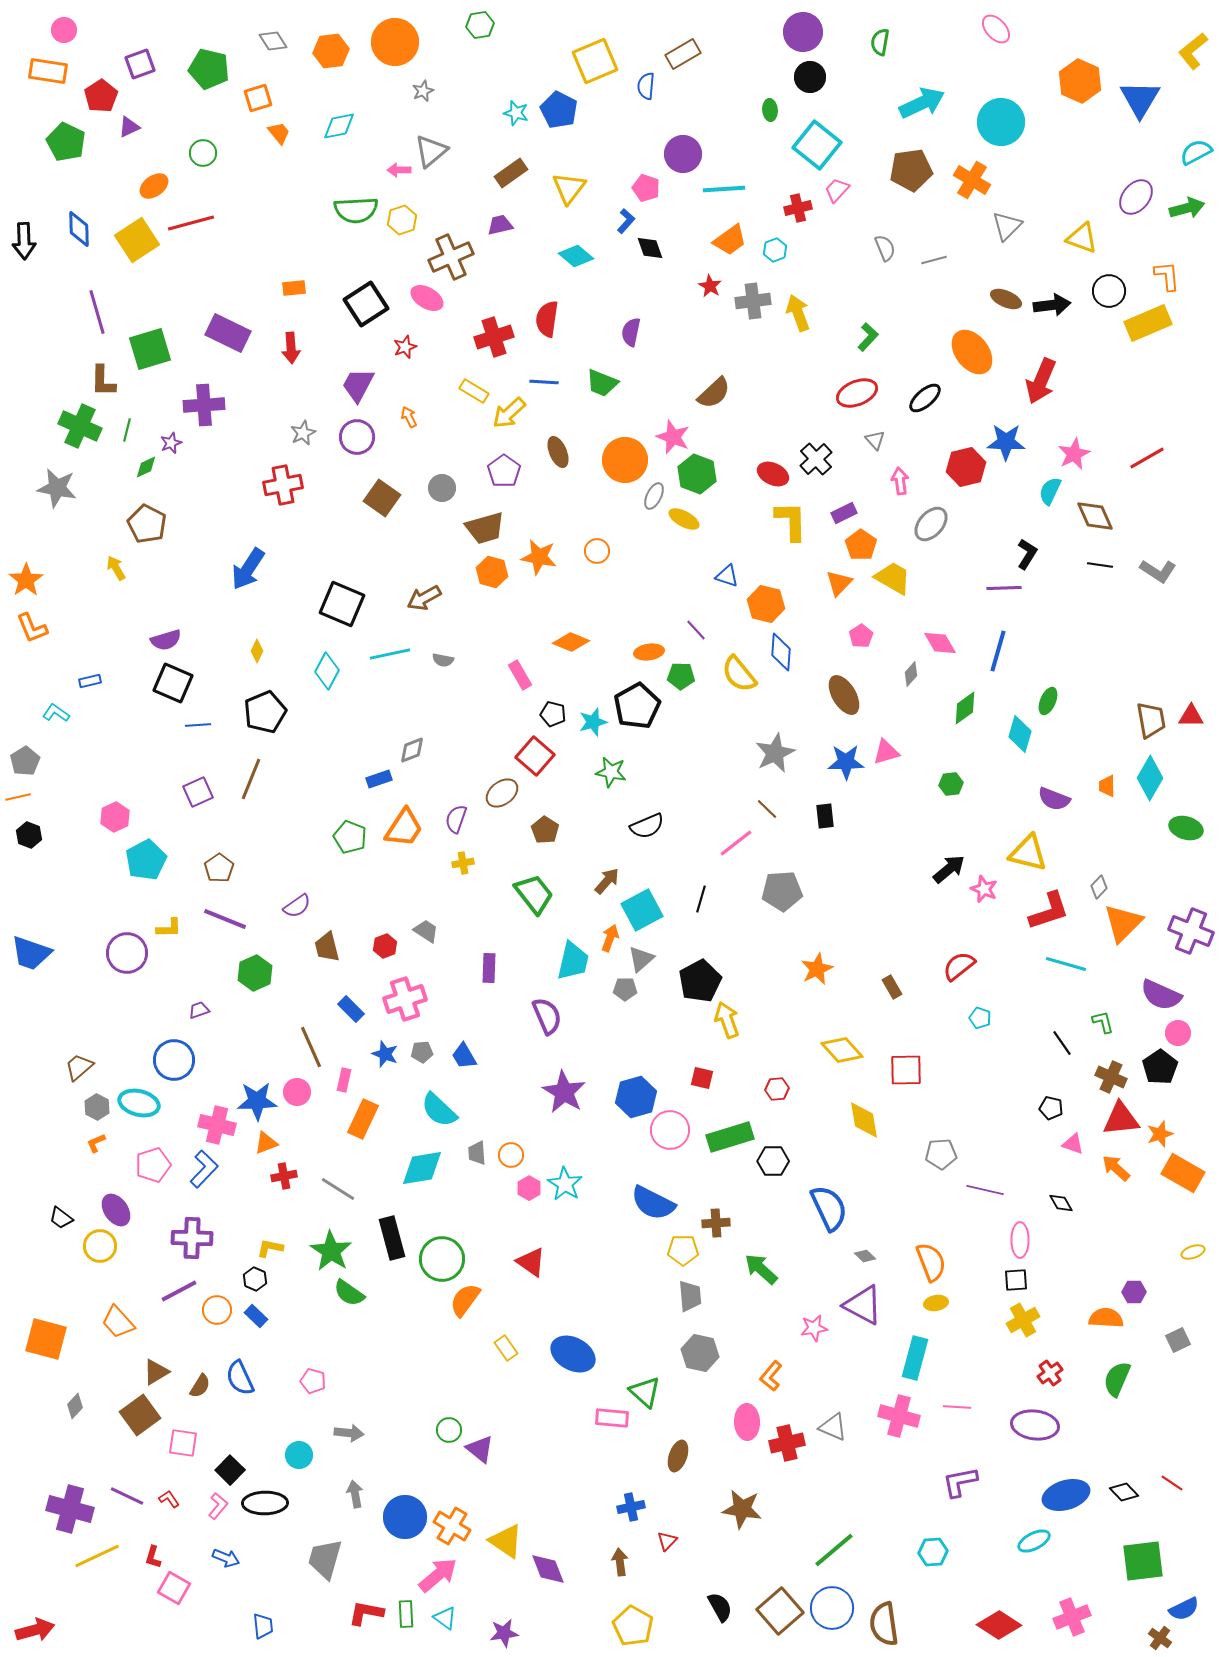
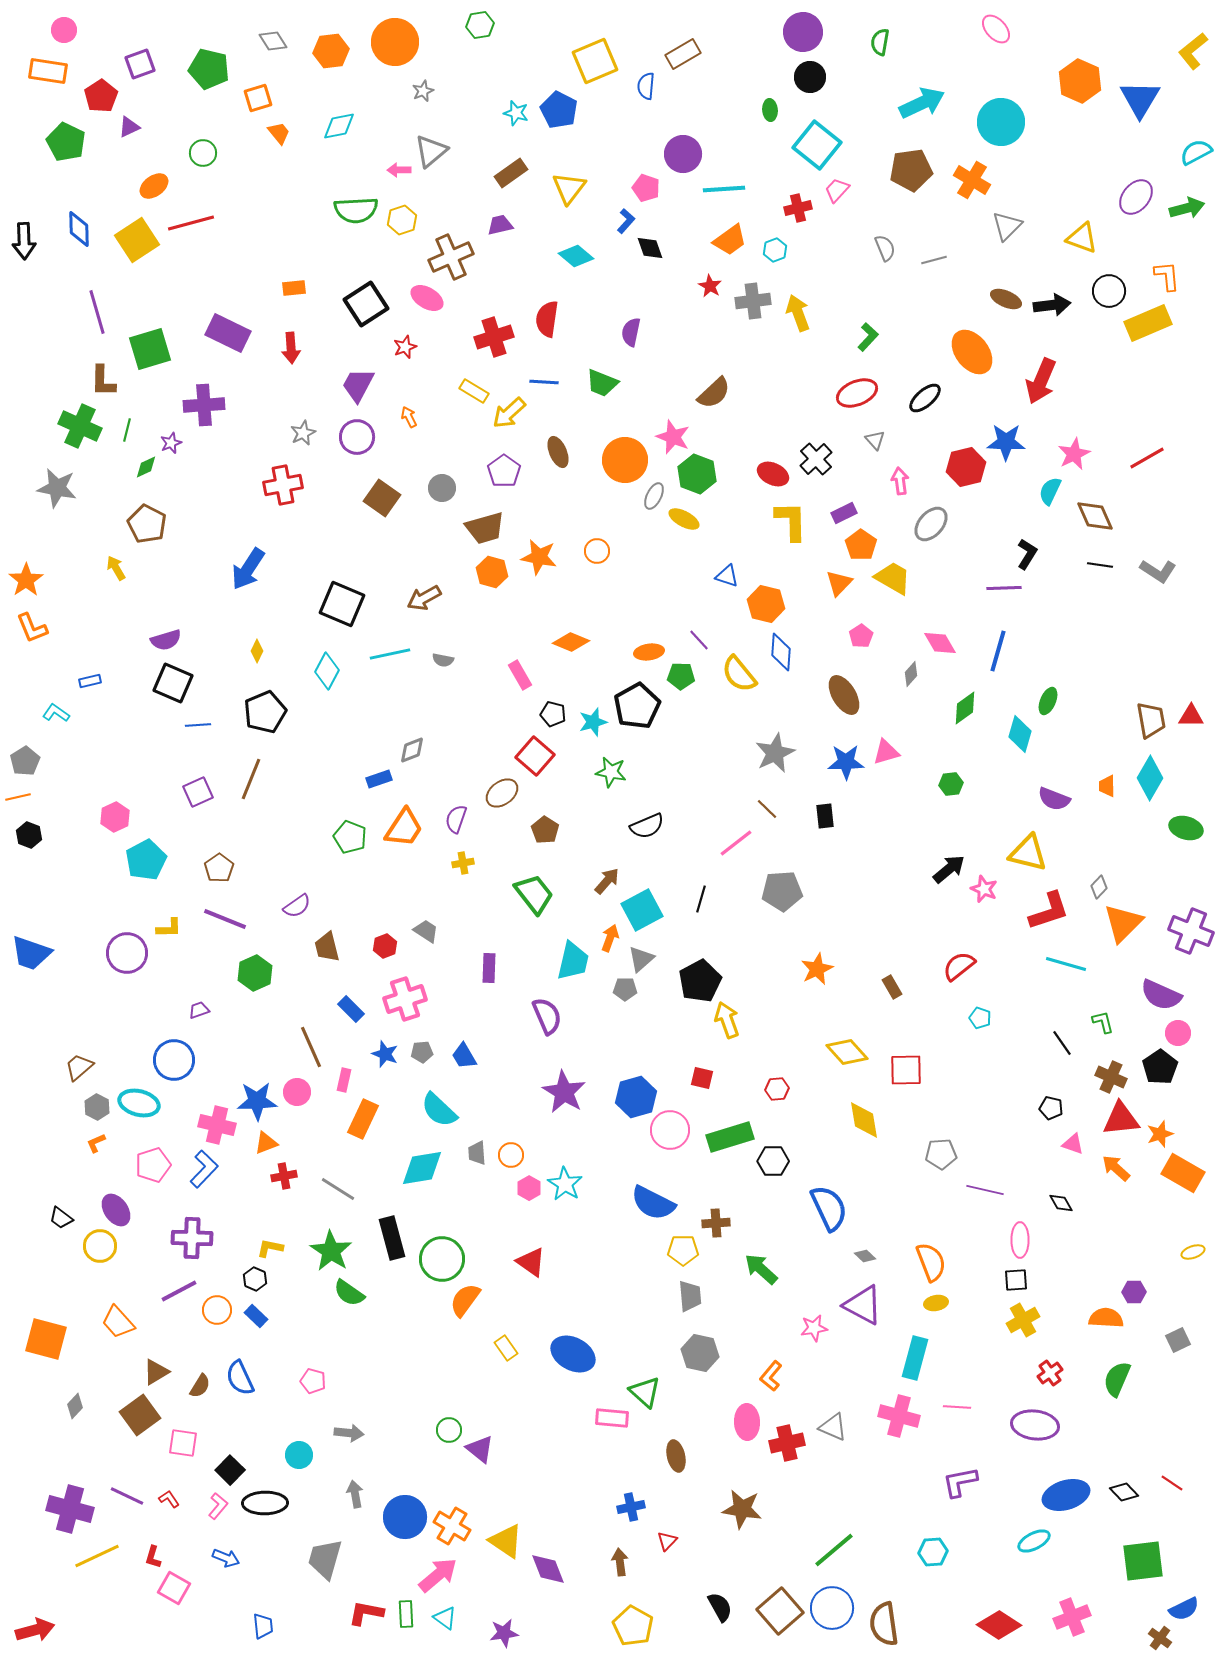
purple line at (696, 630): moved 3 px right, 10 px down
yellow diamond at (842, 1050): moved 5 px right, 2 px down
brown ellipse at (678, 1456): moved 2 px left; rotated 32 degrees counterclockwise
